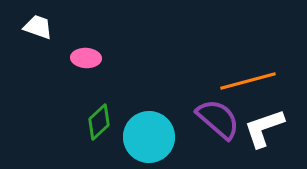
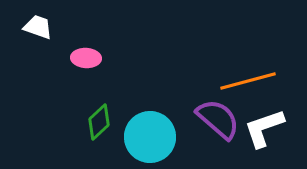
cyan circle: moved 1 px right
